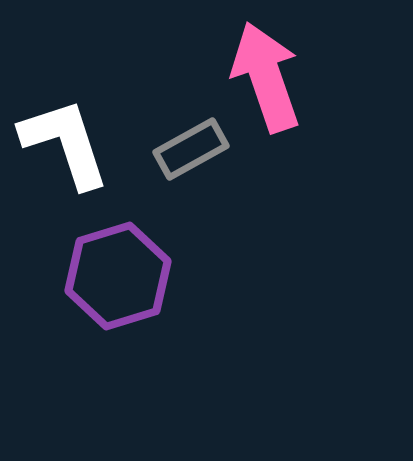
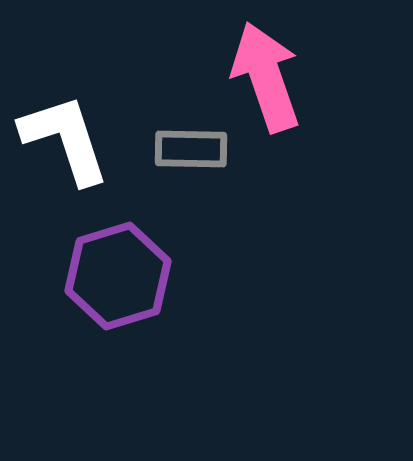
white L-shape: moved 4 px up
gray rectangle: rotated 30 degrees clockwise
